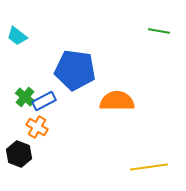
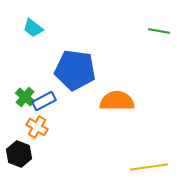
cyan trapezoid: moved 16 px right, 8 px up
